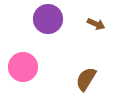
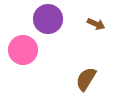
pink circle: moved 17 px up
